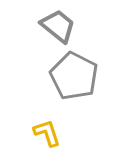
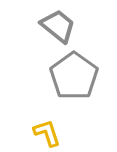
gray pentagon: rotated 9 degrees clockwise
